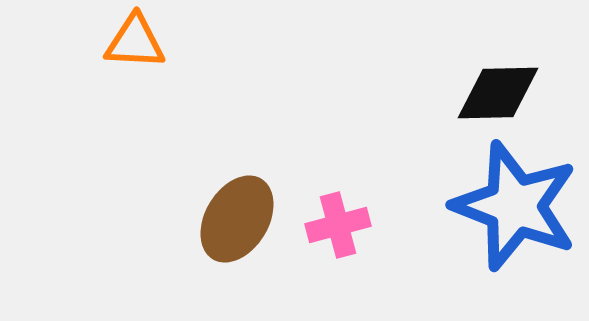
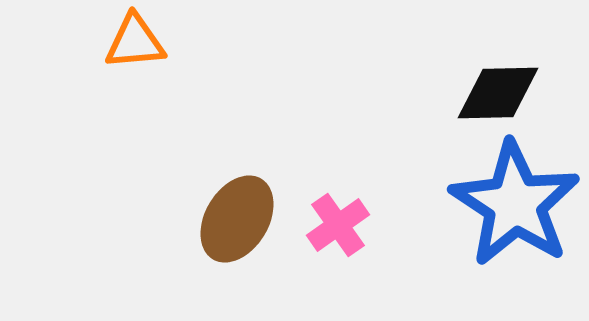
orange triangle: rotated 8 degrees counterclockwise
blue star: moved 2 px up; rotated 12 degrees clockwise
pink cross: rotated 20 degrees counterclockwise
